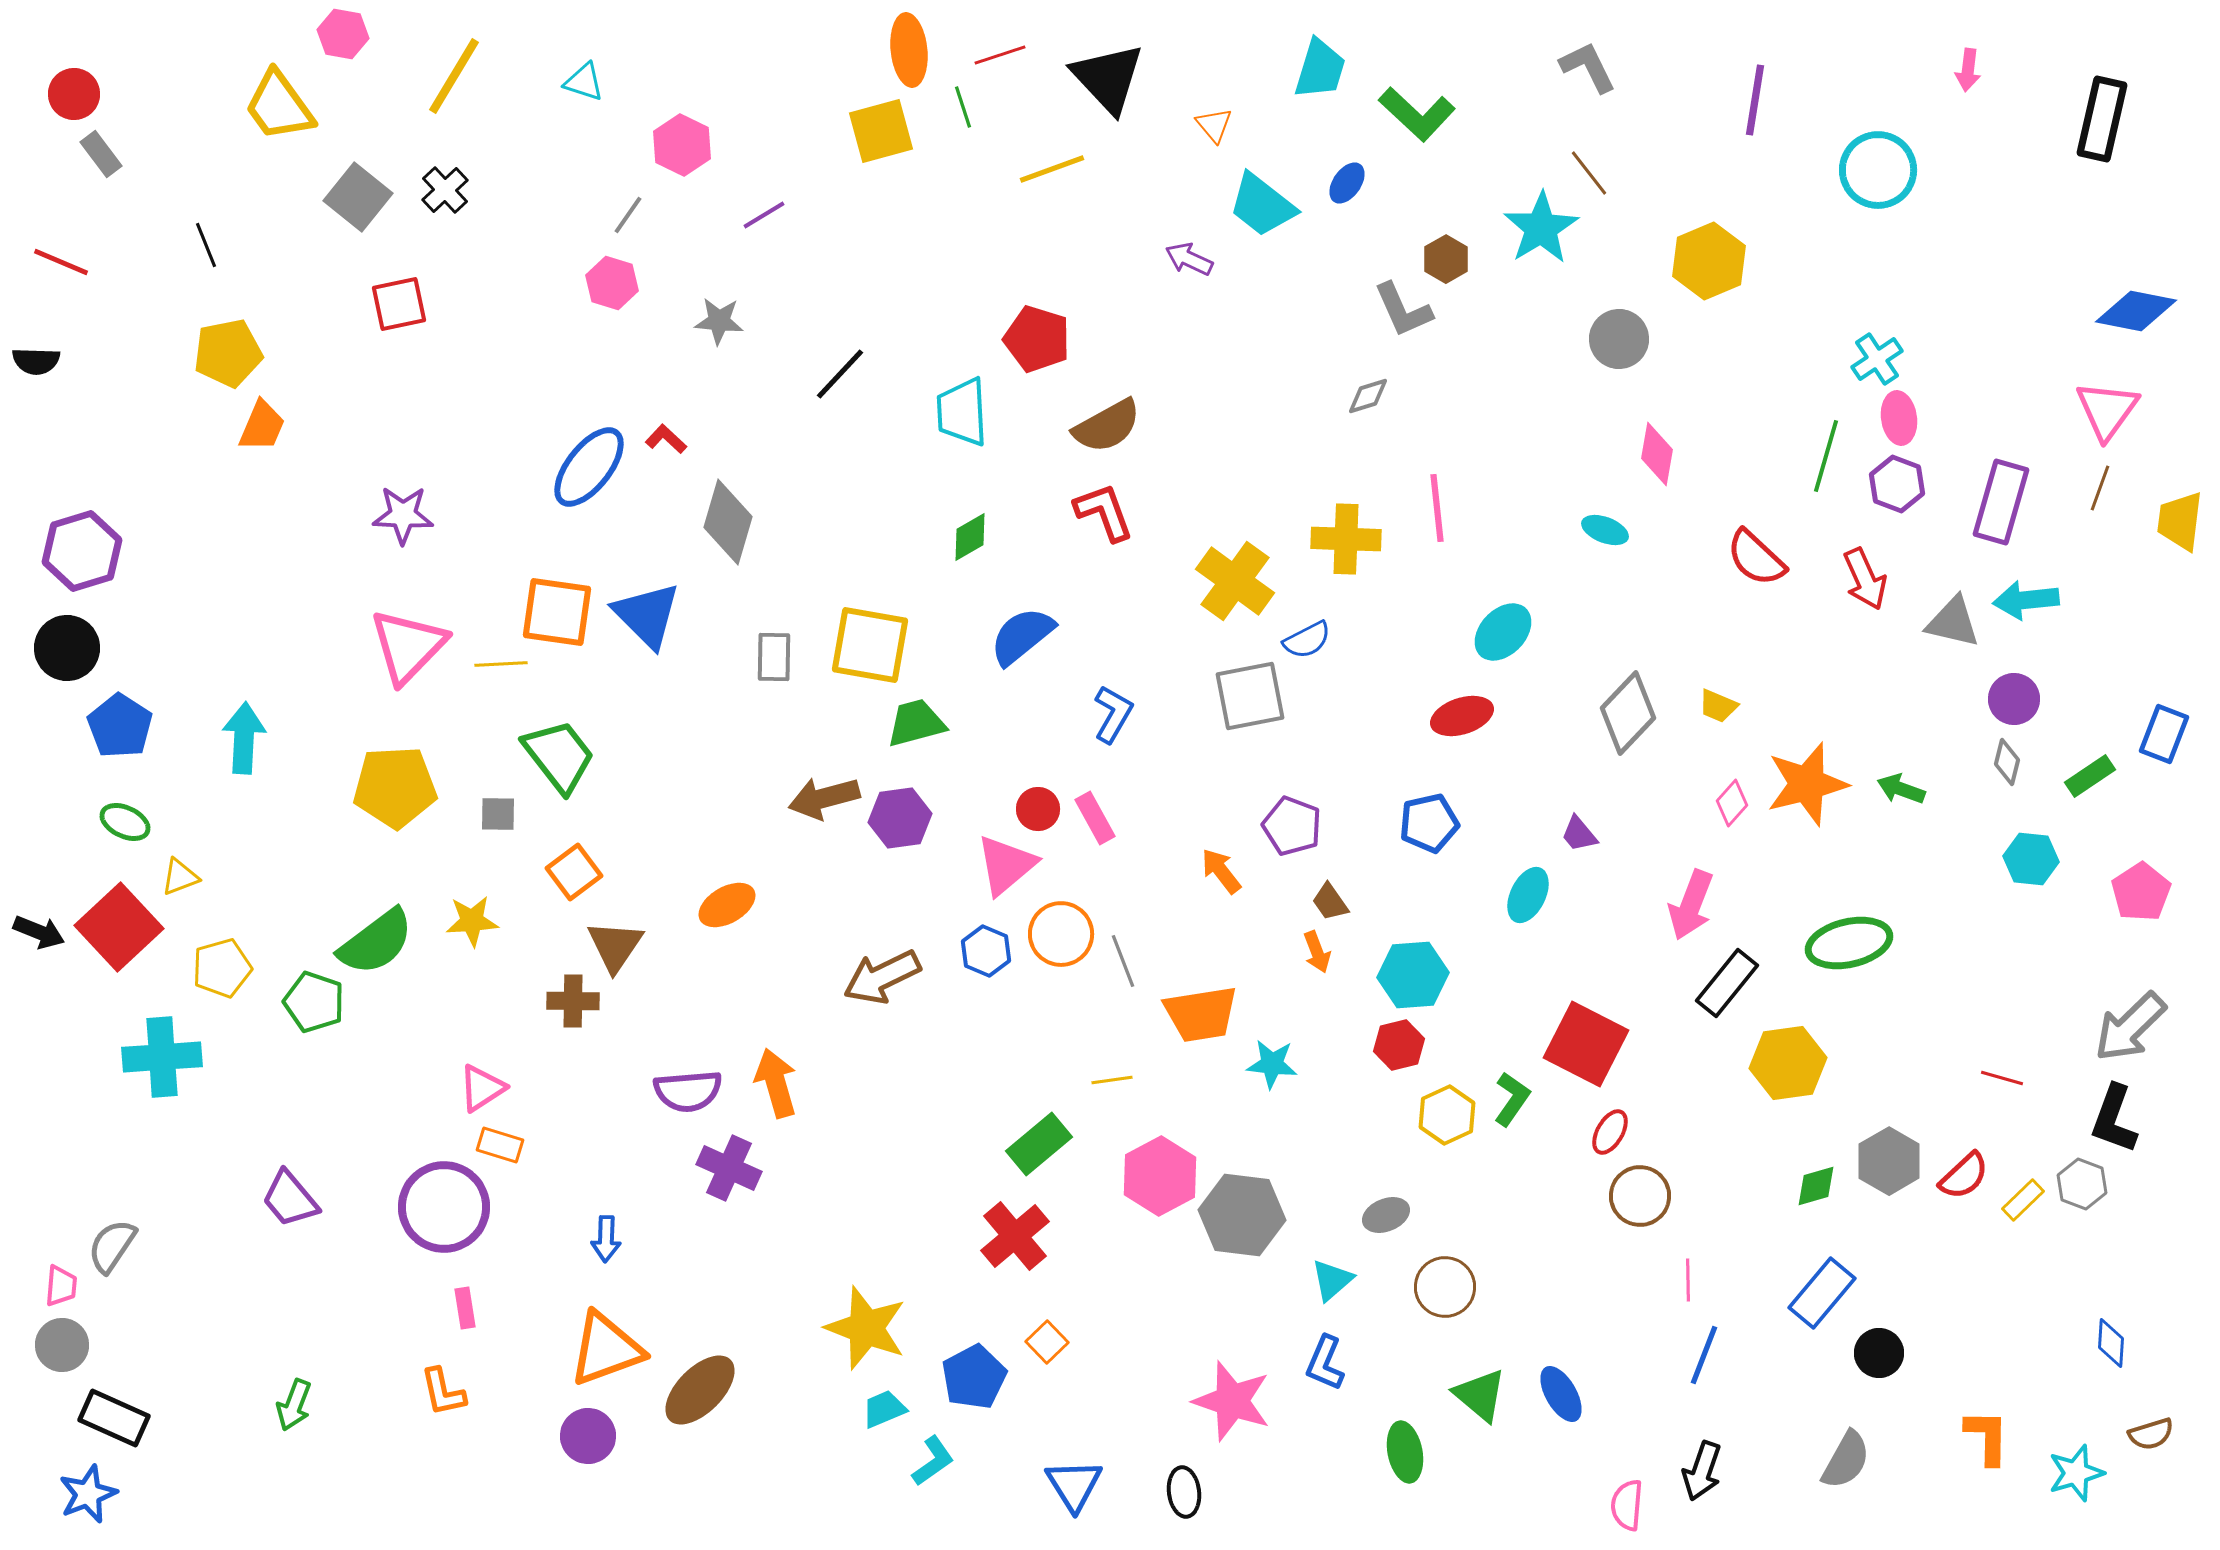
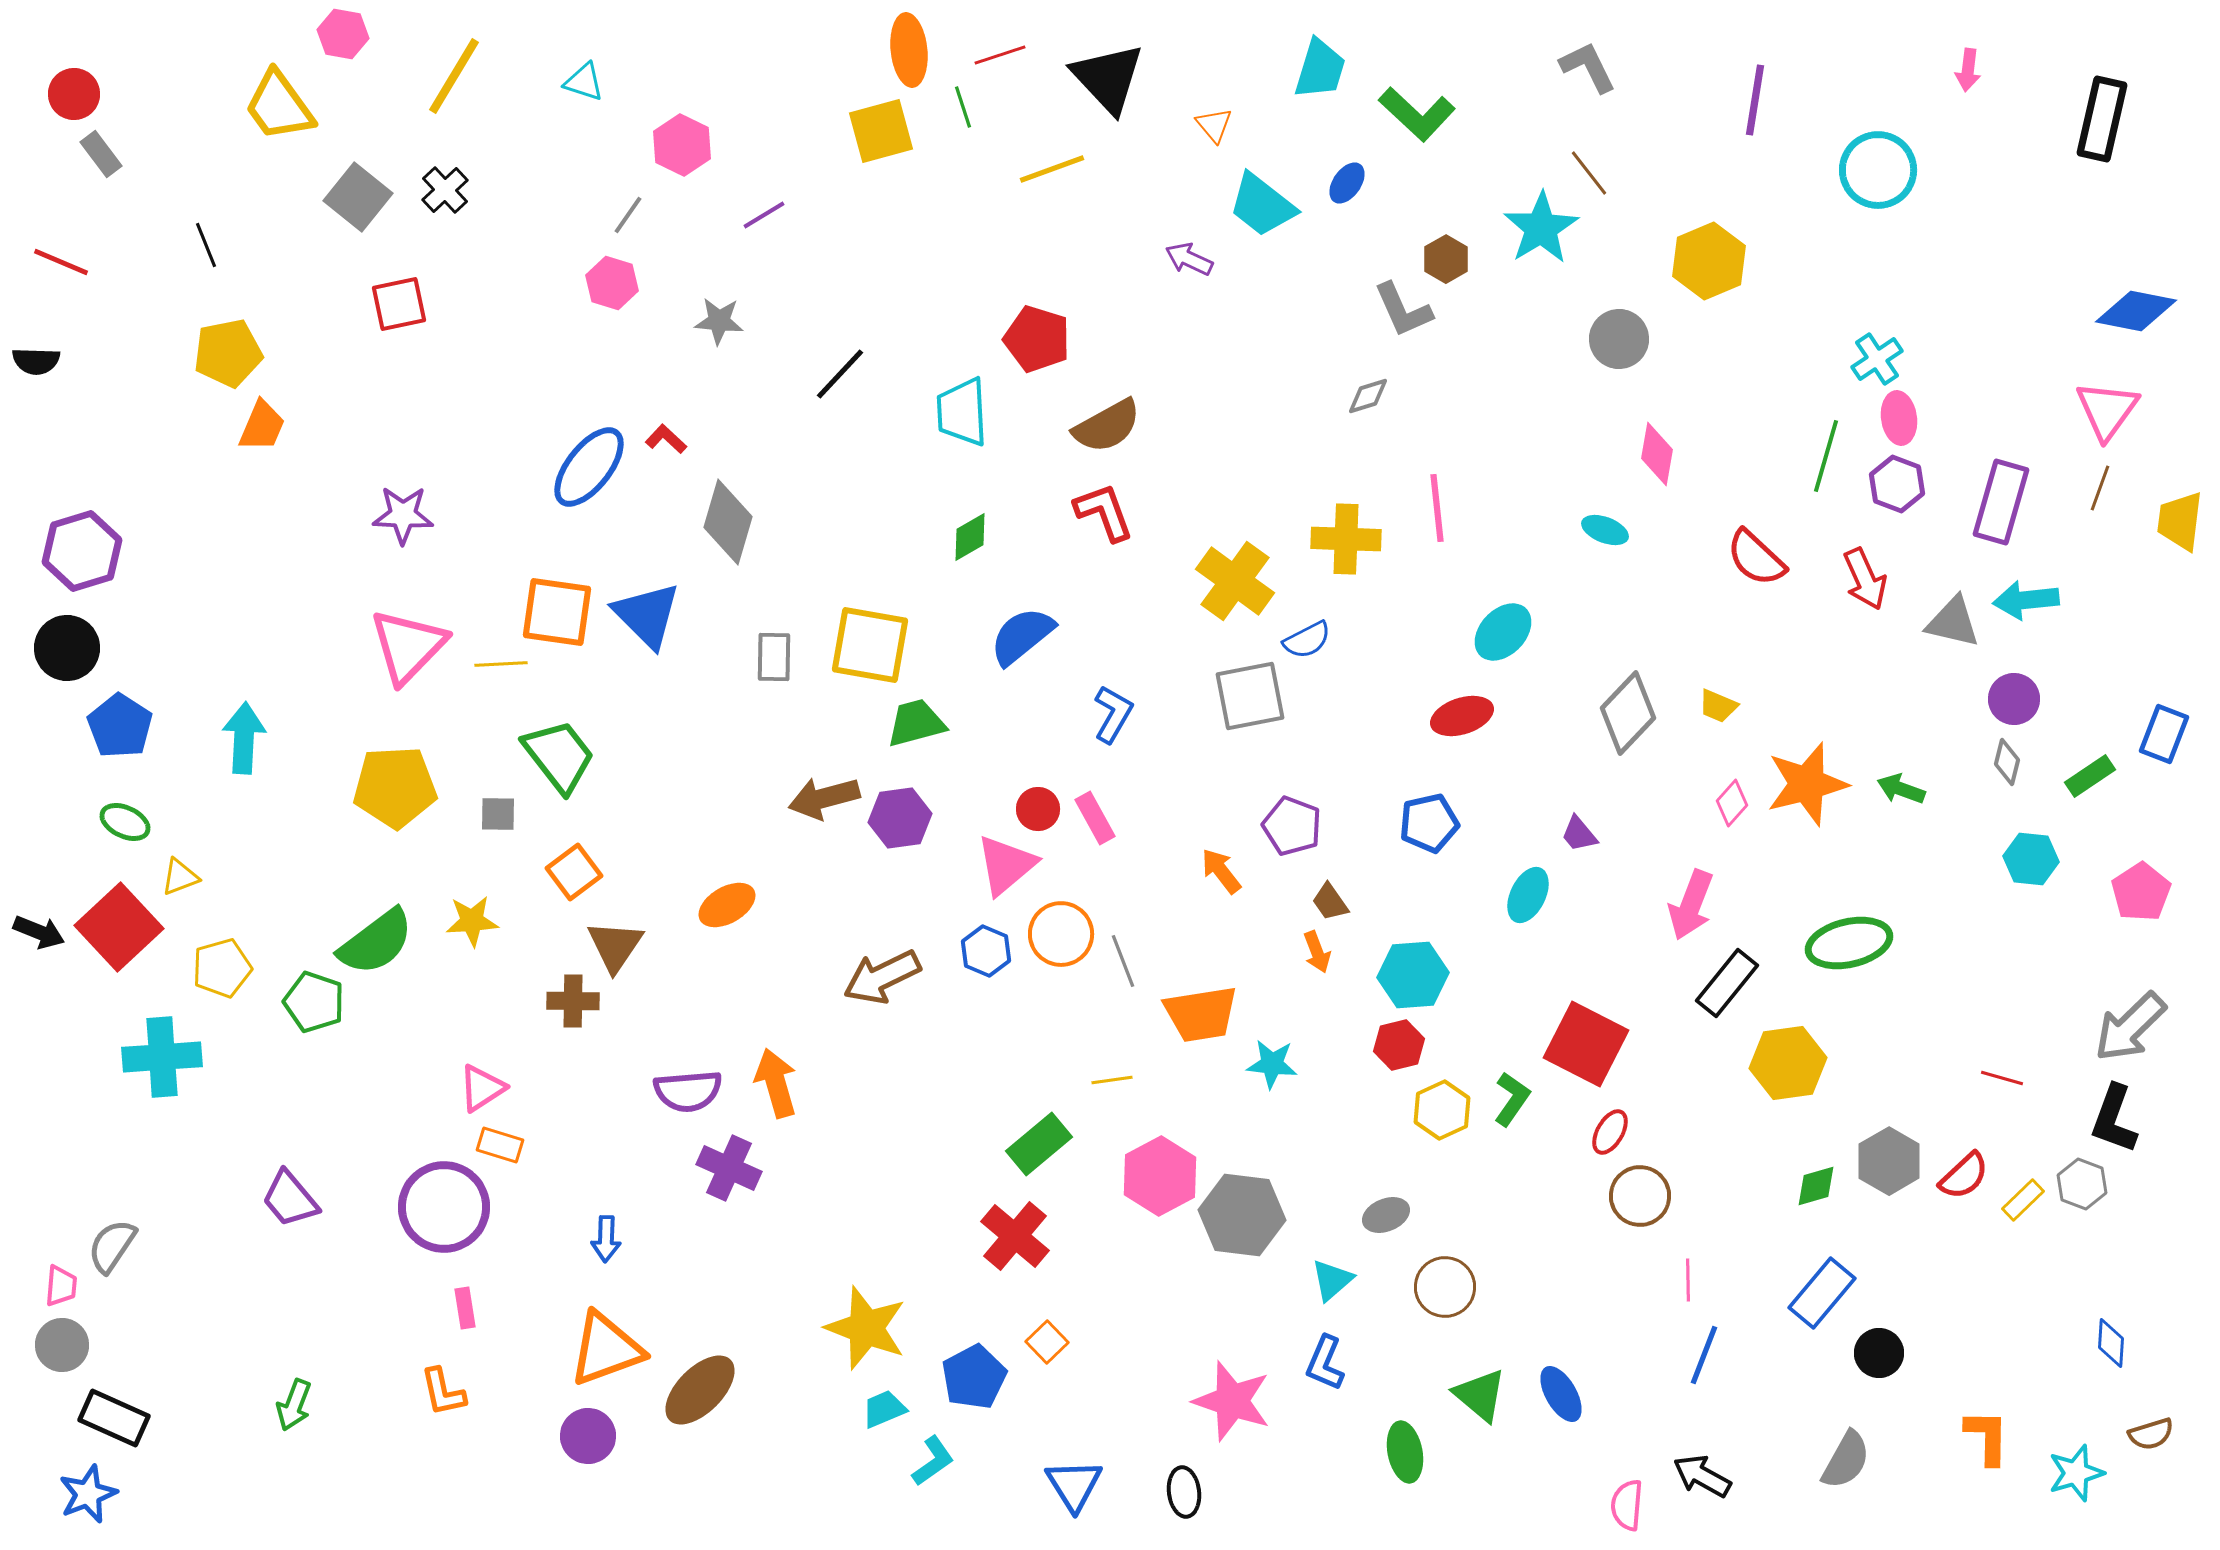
yellow hexagon at (1447, 1115): moved 5 px left, 5 px up
red cross at (1015, 1236): rotated 10 degrees counterclockwise
black arrow at (1702, 1471): moved 5 px down; rotated 100 degrees clockwise
